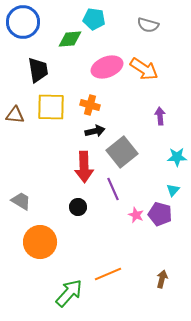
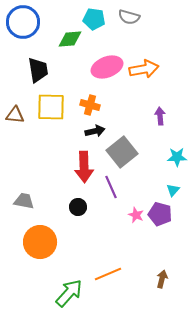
gray semicircle: moved 19 px left, 8 px up
orange arrow: rotated 44 degrees counterclockwise
purple line: moved 2 px left, 2 px up
gray trapezoid: moved 3 px right; rotated 20 degrees counterclockwise
